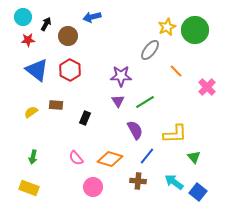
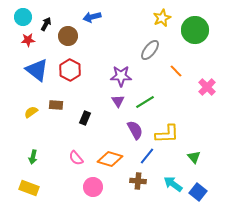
yellow star: moved 5 px left, 9 px up
yellow L-shape: moved 8 px left
cyan arrow: moved 1 px left, 2 px down
